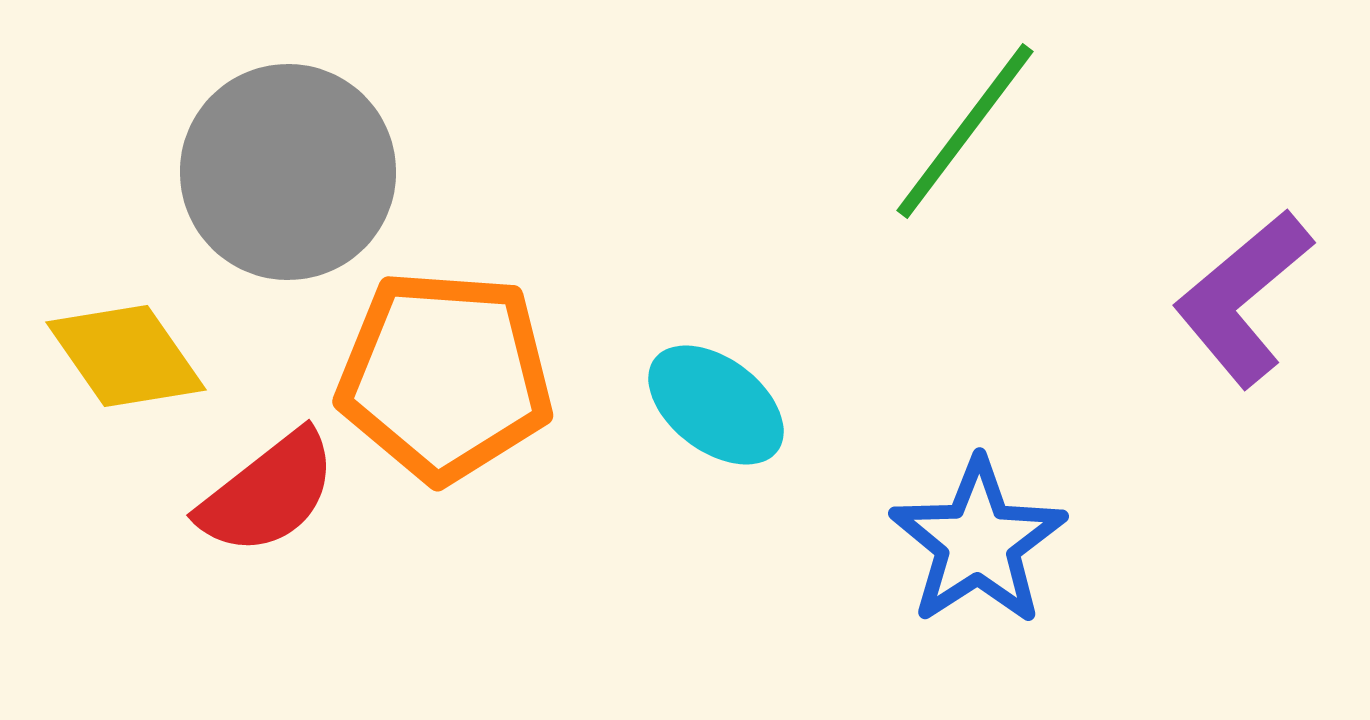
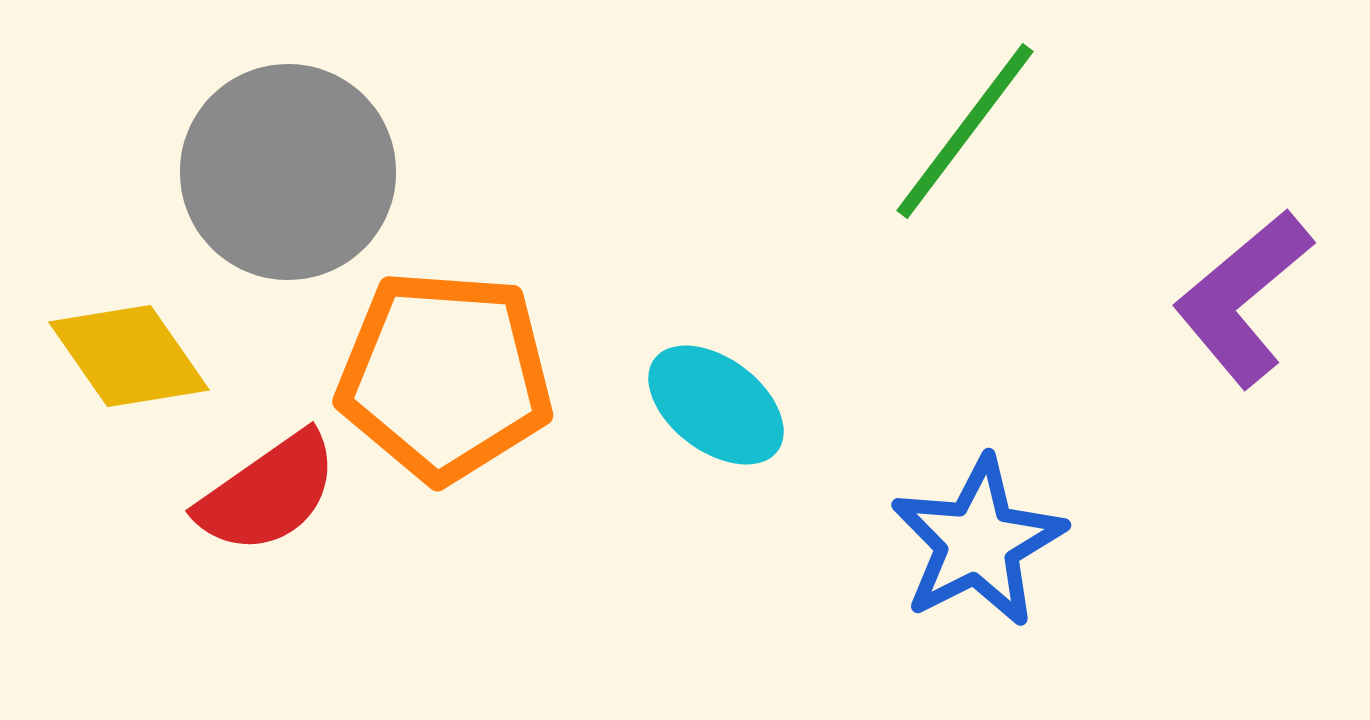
yellow diamond: moved 3 px right
red semicircle: rotated 3 degrees clockwise
blue star: rotated 6 degrees clockwise
